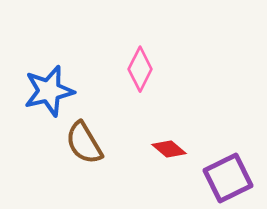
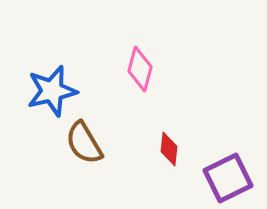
pink diamond: rotated 12 degrees counterclockwise
blue star: moved 3 px right
red diamond: rotated 56 degrees clockwise
